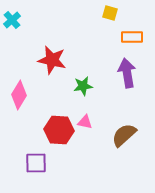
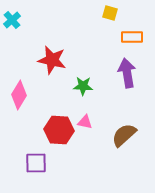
green star: rotated 12 degrees clockwise
